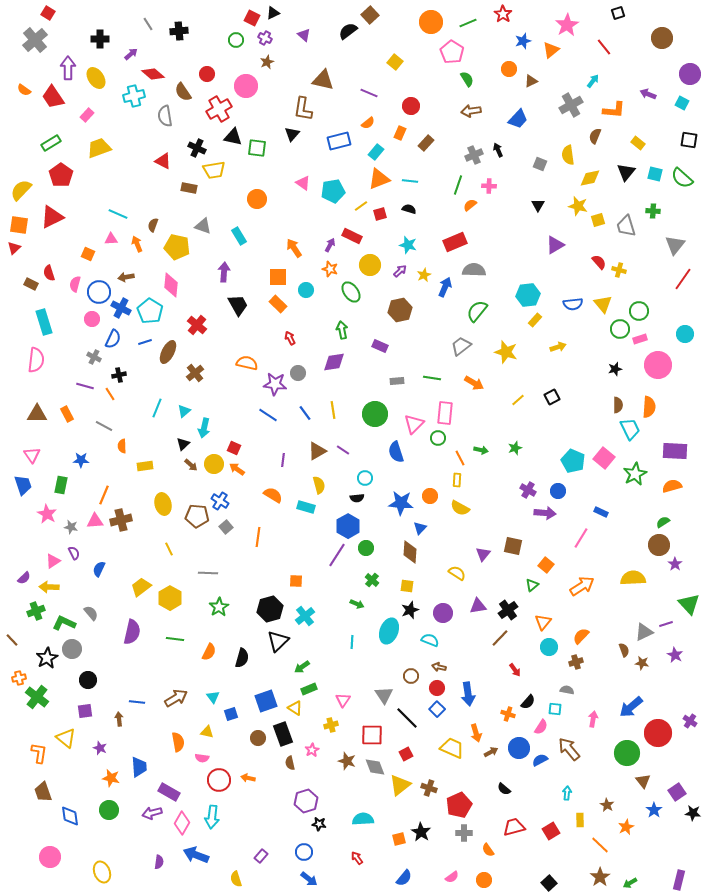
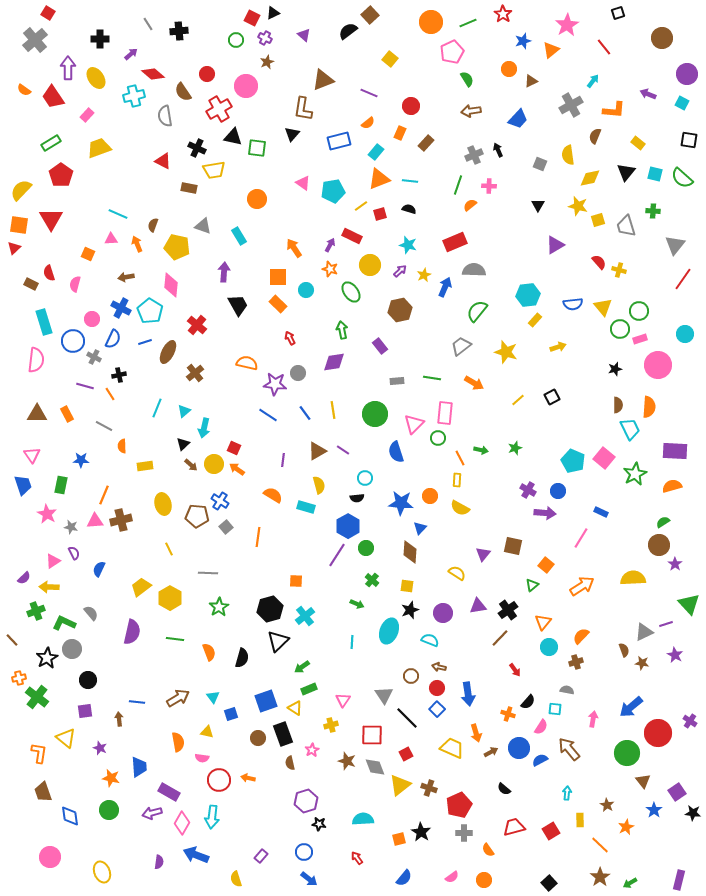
pink pentagon at (452, 52): rotated 15 degrees clockwise
yellow square at (395, 62): moved 5 px left, 3 px up
purple circle at (690, 74): moved 3 px left
brown triangle at (323, 80): rotated 35 degrees counterclockwise
red triangle at (52, 217): moved 1 px left, 2 px down; rotated 35 degrees counterclockwise
blue circle at (99, 292): moved 26 px left, 49 px down
yellow triangle at (603, 304): moved 3 px down
purple rectangle at (380, 346): rotated 28 degrees clockwise
orange semicircle at (209, 652): rotated 48 degrees counterclockwise
brown arrow at (176, 698): moved 2 px right
